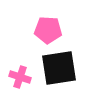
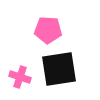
black square: moved 1 px down
